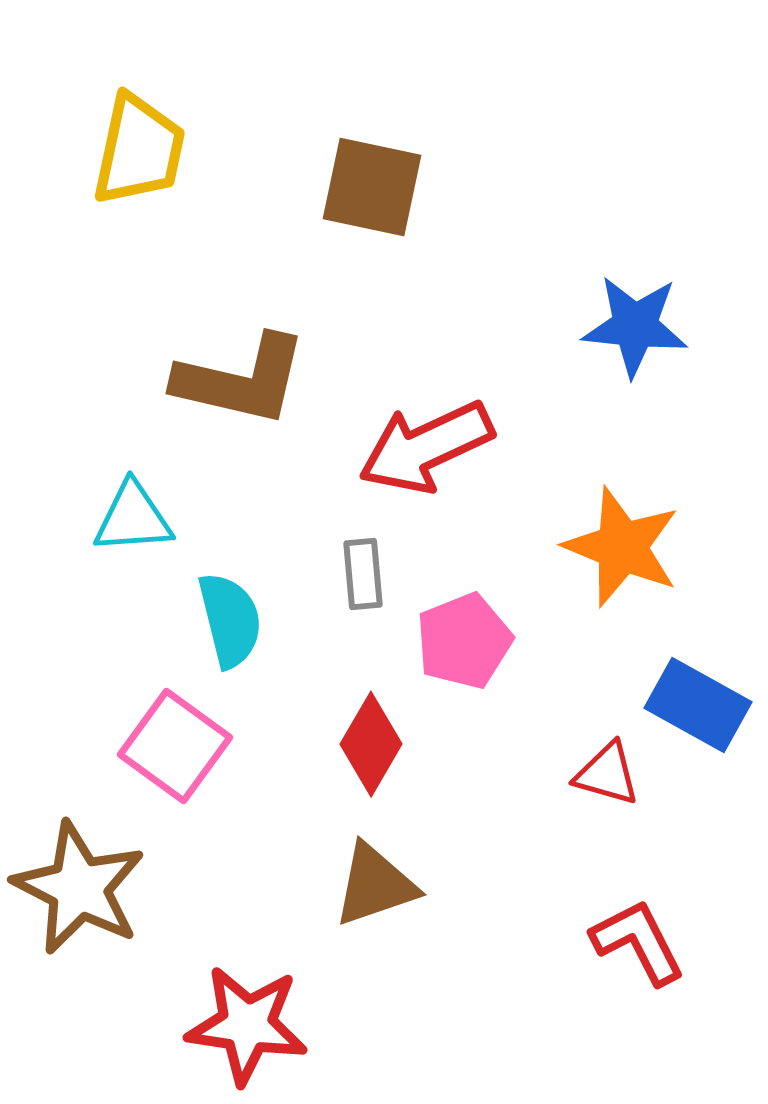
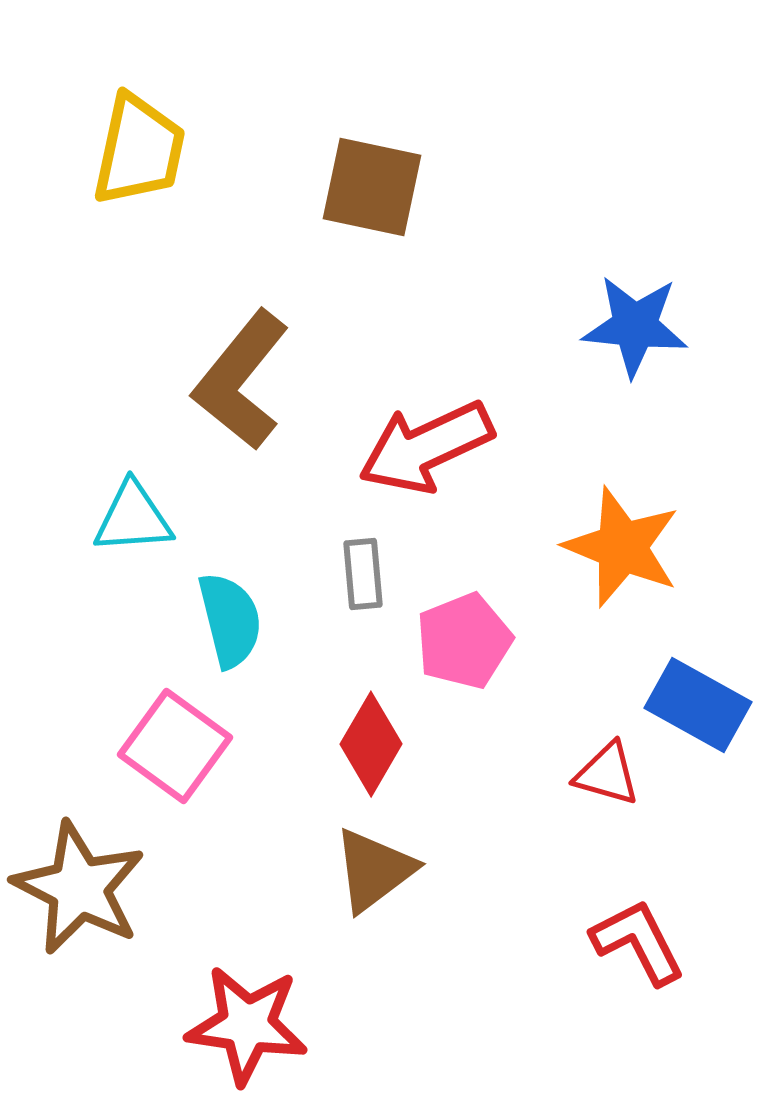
brown L-shape: rotated 116 degrees clockwise
brown triangle: moved 1 px left, 15 px up; rotated 18 degrees counterclockwise
